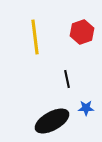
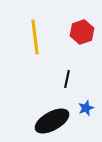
black line: rotated 24 degrees clockwise
blue star: rotated 21 degrees counterclockwise
